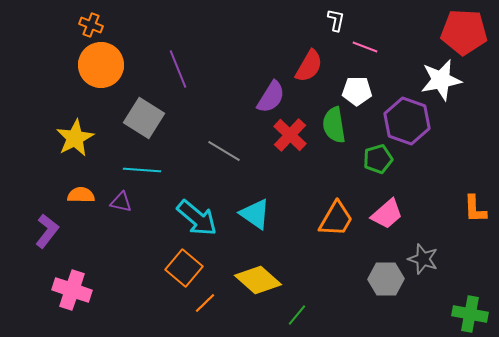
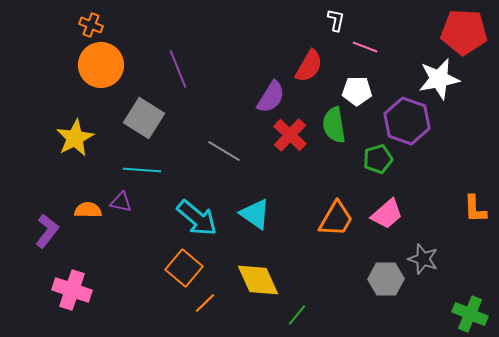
white star: moved 2 px left, 1 px up
orange semicircle: moved 7 px right, 15 px down
yellow diamond: rotated 24 degrees clockwise
green cross: rotated 12 degrees clockwise
